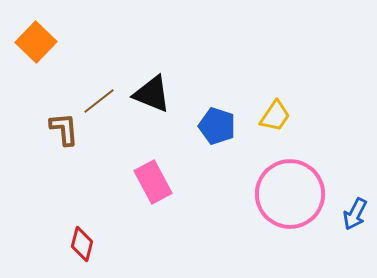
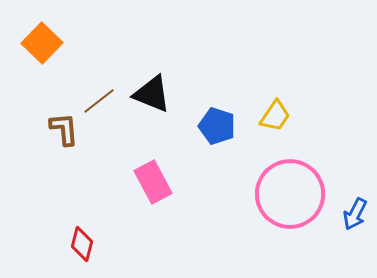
orange square: moved 6 px right, 1 px down
